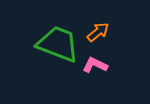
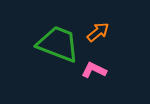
pink L-shape: moved 1 px left, 5 px down
